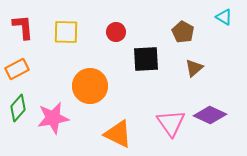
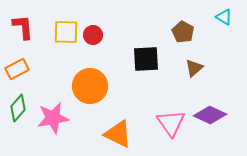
red circle: moved 23 px left, 3 px down
